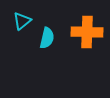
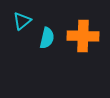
orange cross: moved 4 px left, 4 px down
